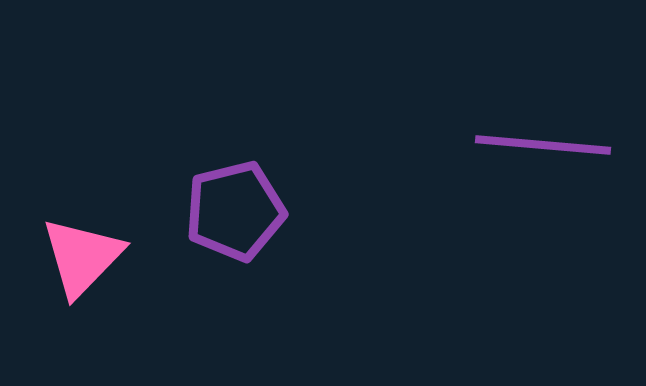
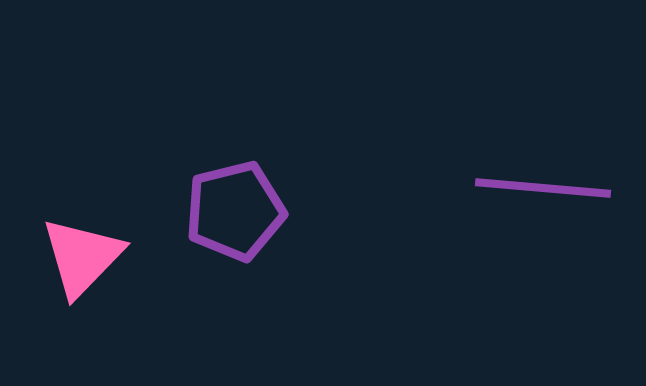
purple line: moved 43 px down
